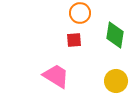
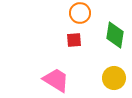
pink trapezoid: moved 4 px down
yellow circle: moved 2 px left, 3 px up
